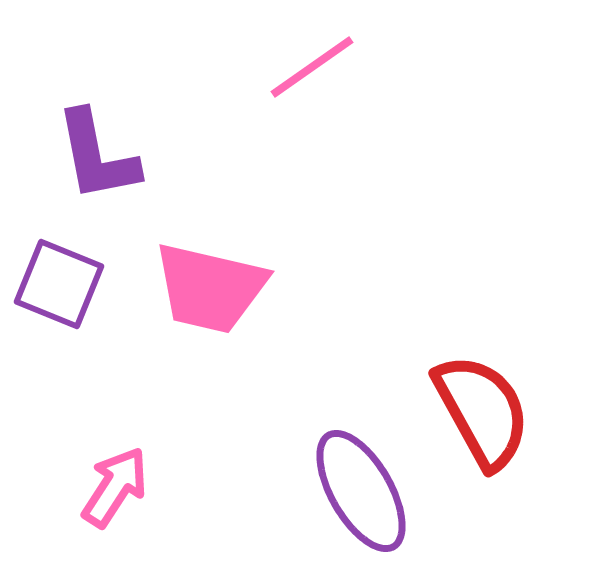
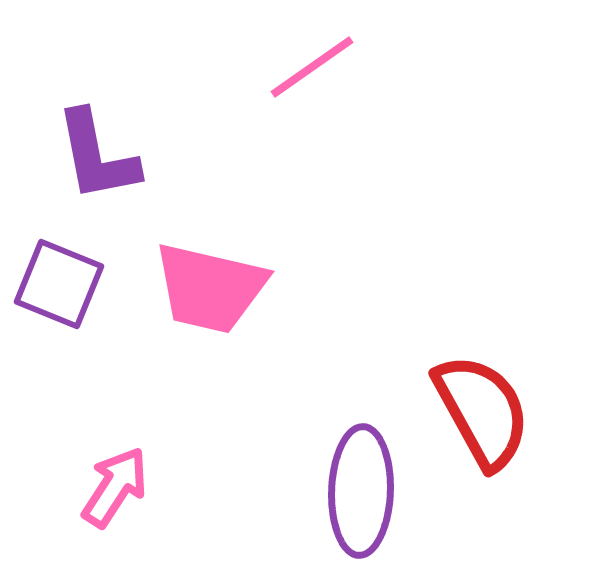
purple ellipse: rotated 32 degrees clockwise
